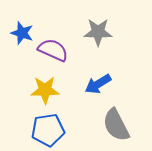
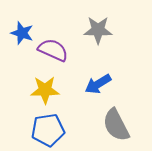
gray star: moved 2 px up
